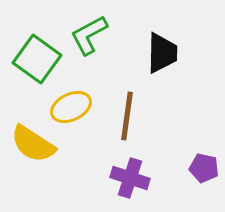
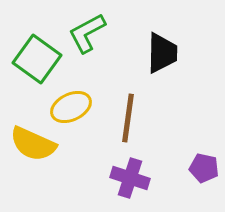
green L-shape: moved 2 px left, 2 px up
brown line: moved 1 px right, 2 px down
yellow semicircle: rotated 9 degrees counterclockwise
